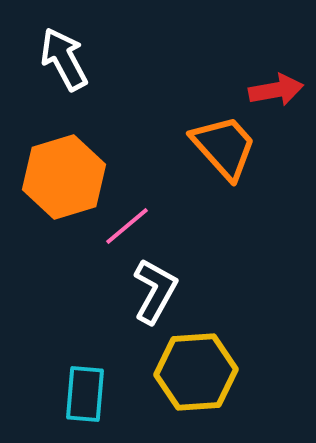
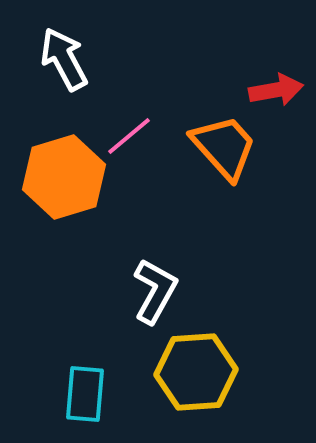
pink line: moved 2 px right, 90 px up
